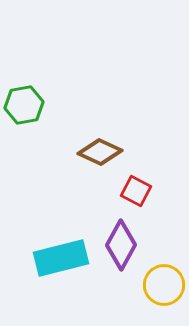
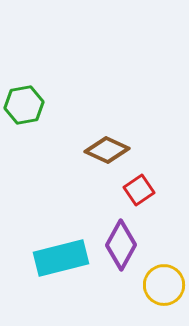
brown diamond: moved 7 px right, 2 px up
red square: moved 3 px right, 1 px up; rotated 28 degrees clockwise
